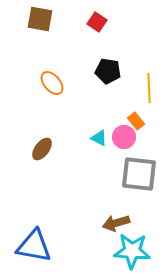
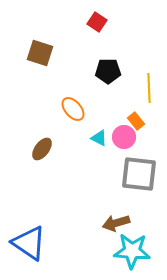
brown square: moved 34 px down; rotated 8 degrees clockwise
black pentagon: rotated 10 degrees counterclockwise
orange ellipse: moved 21 px right, 26 px down
blue triangle: moved 5 px left, 3 px up; rotated 24 degrees clockwise
